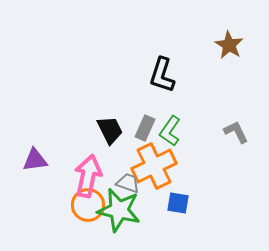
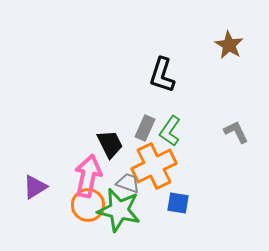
black trapezoid: moved 14 px down
purple triangle: moved 27 px down; rotated 24 degrees counterclockwise
